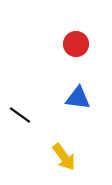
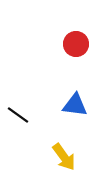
blue triangle: moved 3 px left, 7 px down
black line: moved 2 px left
